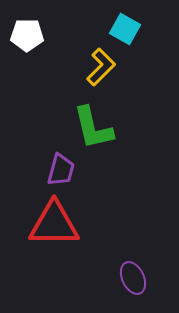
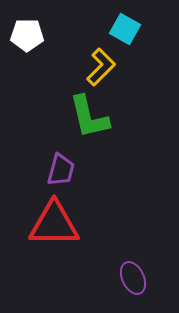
green L-shape: moved 4 px left, 11 px up
